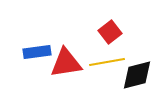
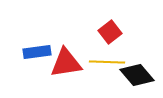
yellow line: rotated 12 degrees clockwise
black diamond: rotated 64 degrees clockwise
